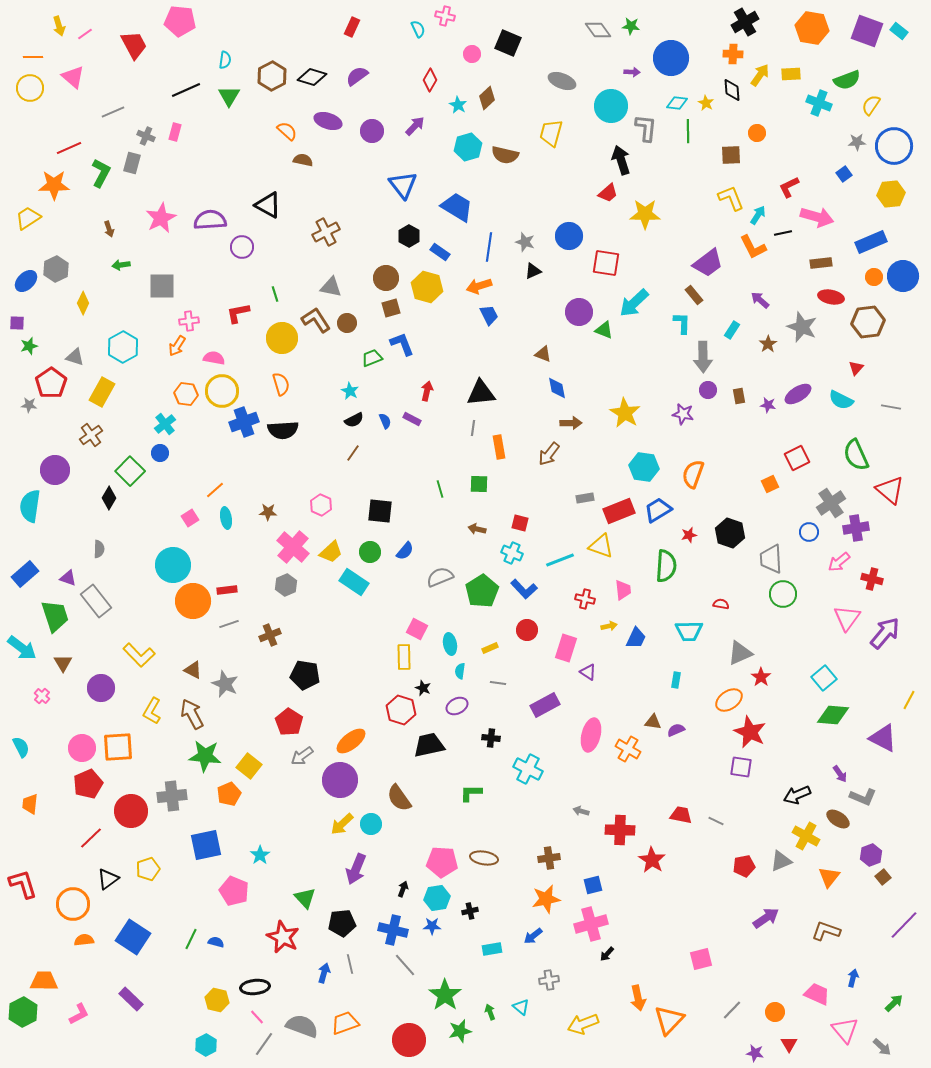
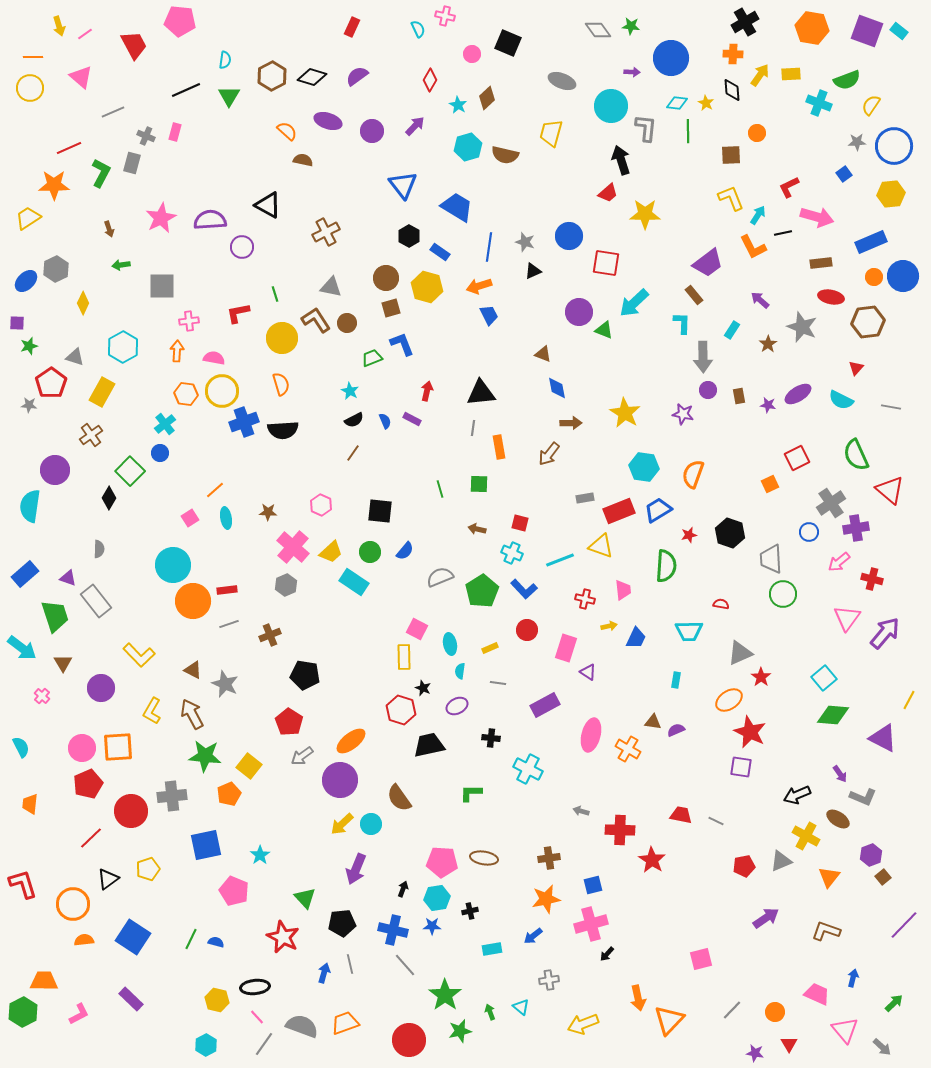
pink triangle at (73, 77): moved 8 px right
orange arrow at (177, 346): moved 5 px down; rotated 150 degrees clockwise
